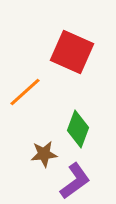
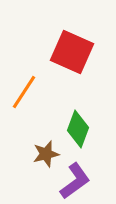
orange line: moved 1 px left; rotated 15 degrees counterclockwise
brown star: moved 2 px right; rotated 8 degrees counterclockwise
